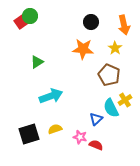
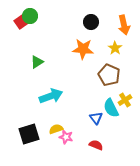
blue triangle: moved 1 px up; rotated 24 degrees counterclockwise
yellow semicircle: moved 1 px right
pink star: moved 14 px left
